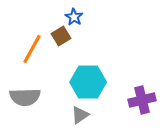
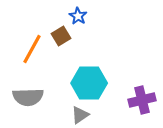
blue star: moved 4 px right, 1 px up
cyan hexagon: moved 1 px right, 1 px down
gray semicircle: moved 3 px right
